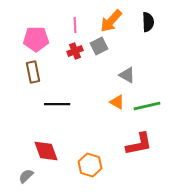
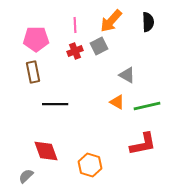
black line: moved 2 px left
red L-shape: moved 4 px right
